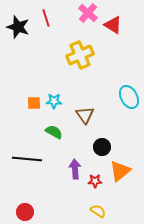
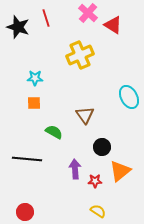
cyan star: moved 19 px left, 23 px up
